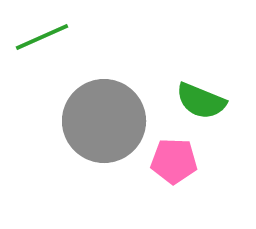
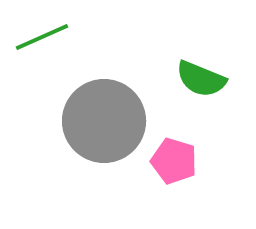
green semicircle: moved 22 px up
pink pentagon: rotated 15 degrees clockwise
